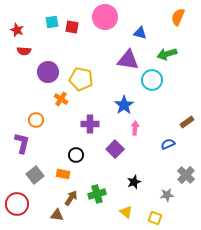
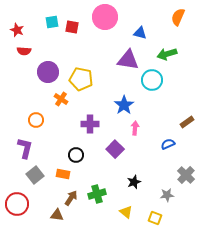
purple L-shape: moved 3 px right, 5 px down
